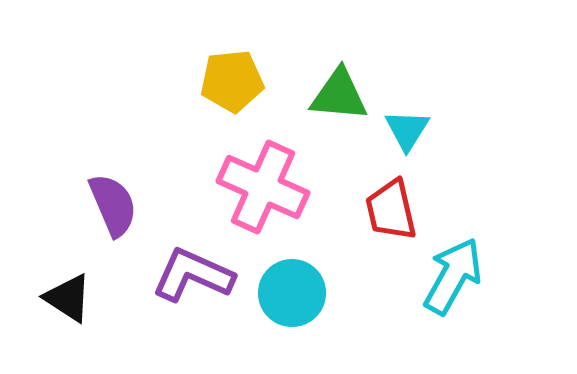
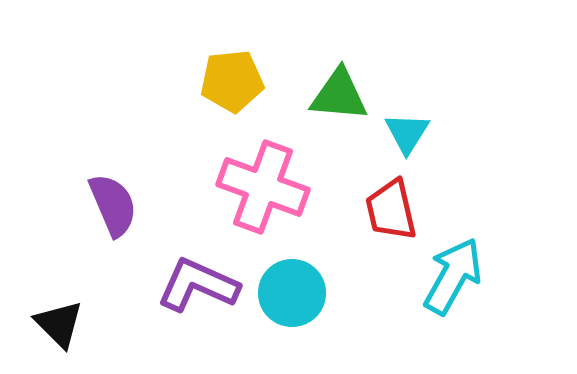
cyan triangle: moved 3 px down
pink cross: rotated 4 degrees counterclockwise
purple L-shape: moved 5 px right, 10 px down
black triangle: moved 9 px left, 26 px down; rotated 12 degrees clockwise
